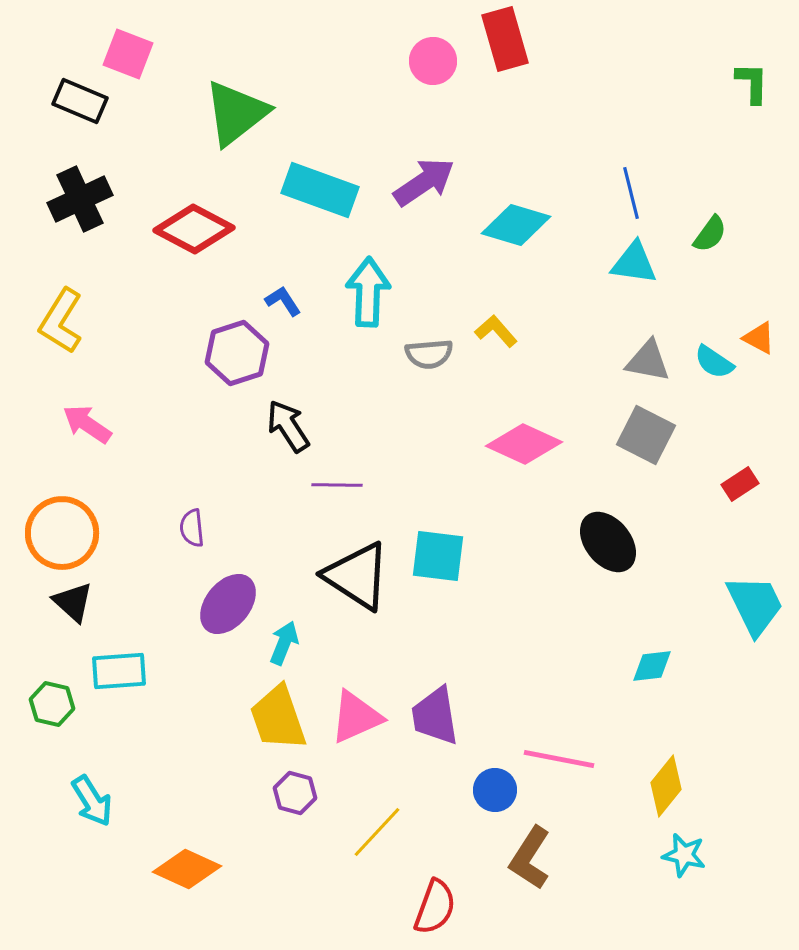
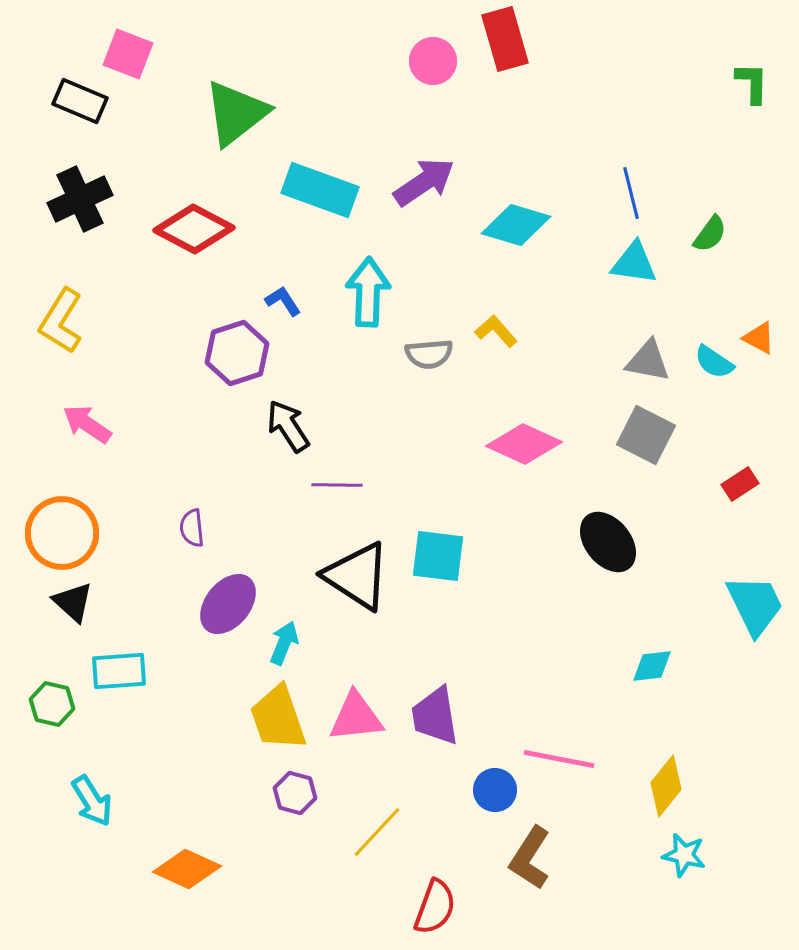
pink triangle at (356, 717): rotated 18 degrees clockwise
